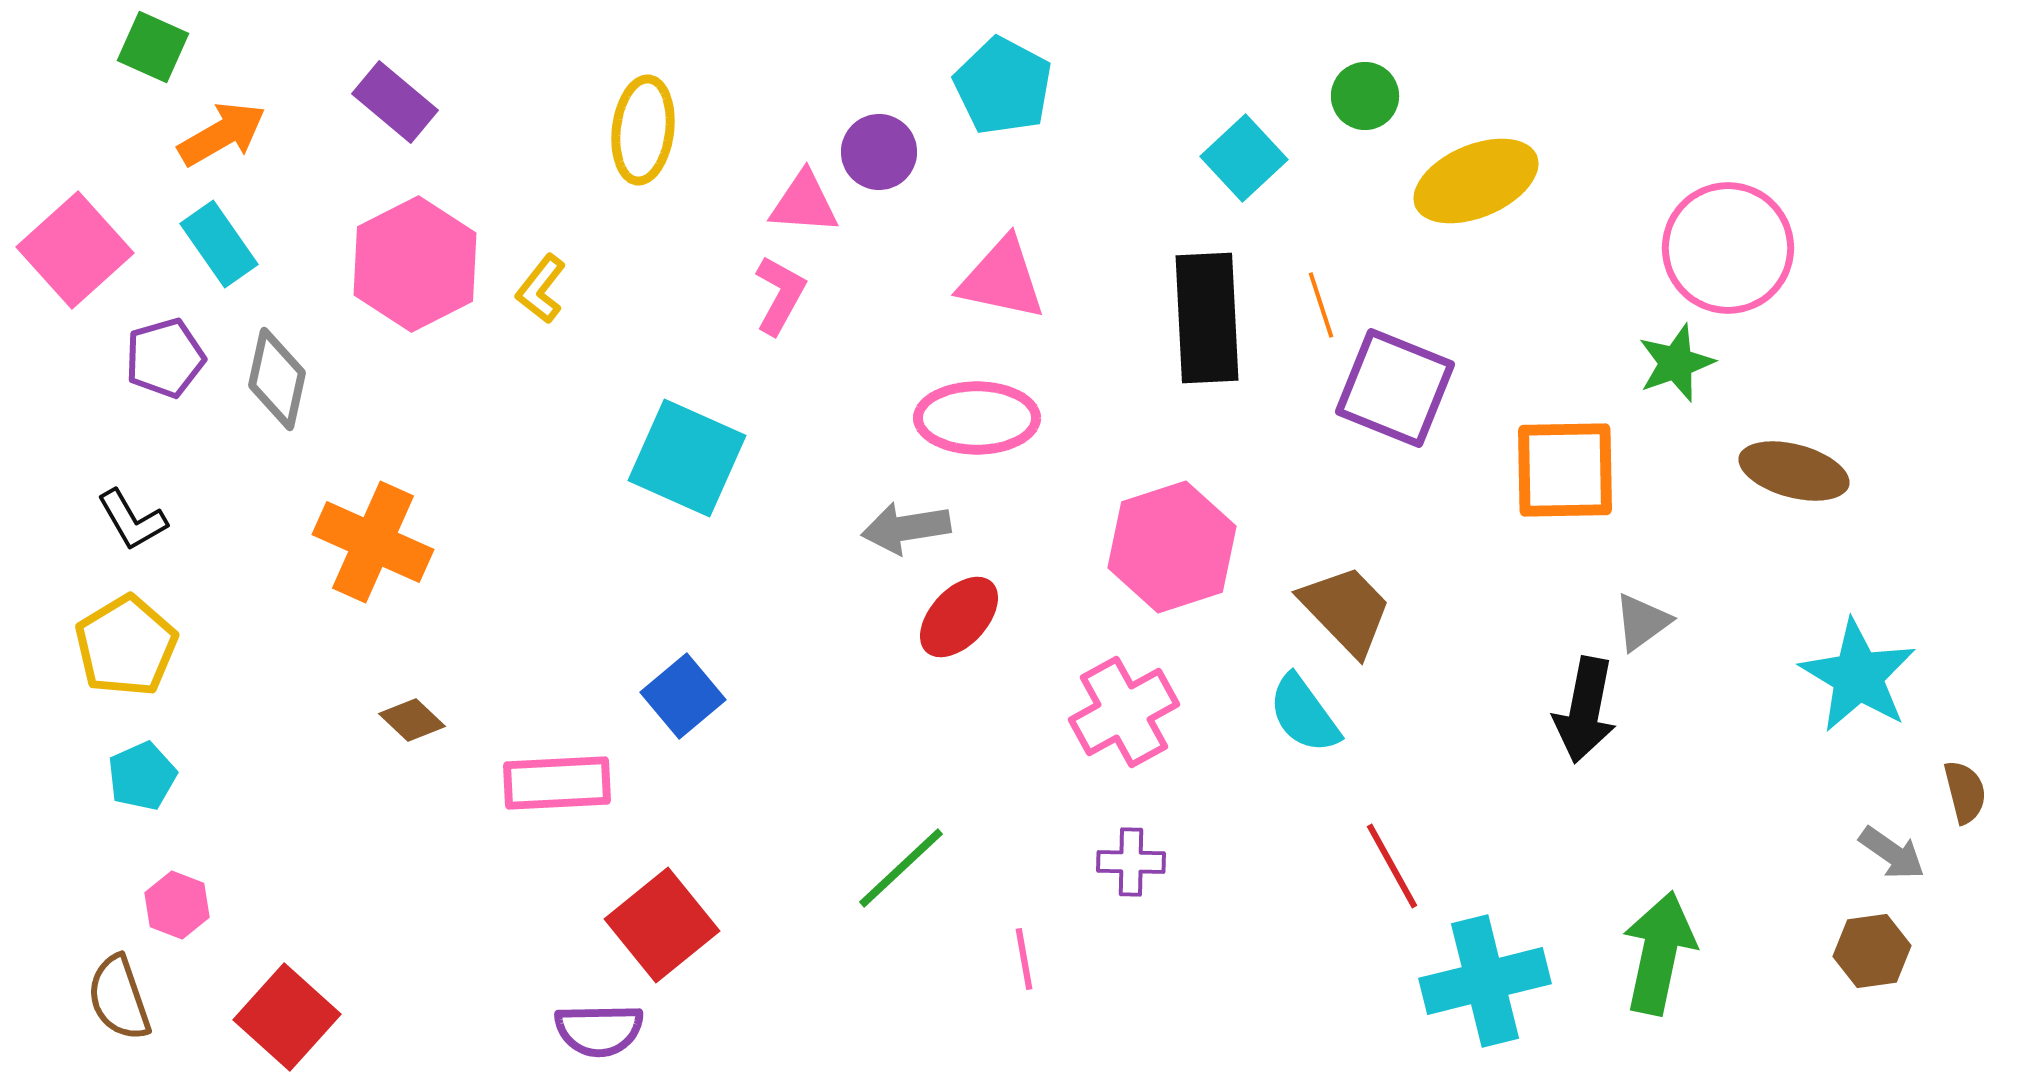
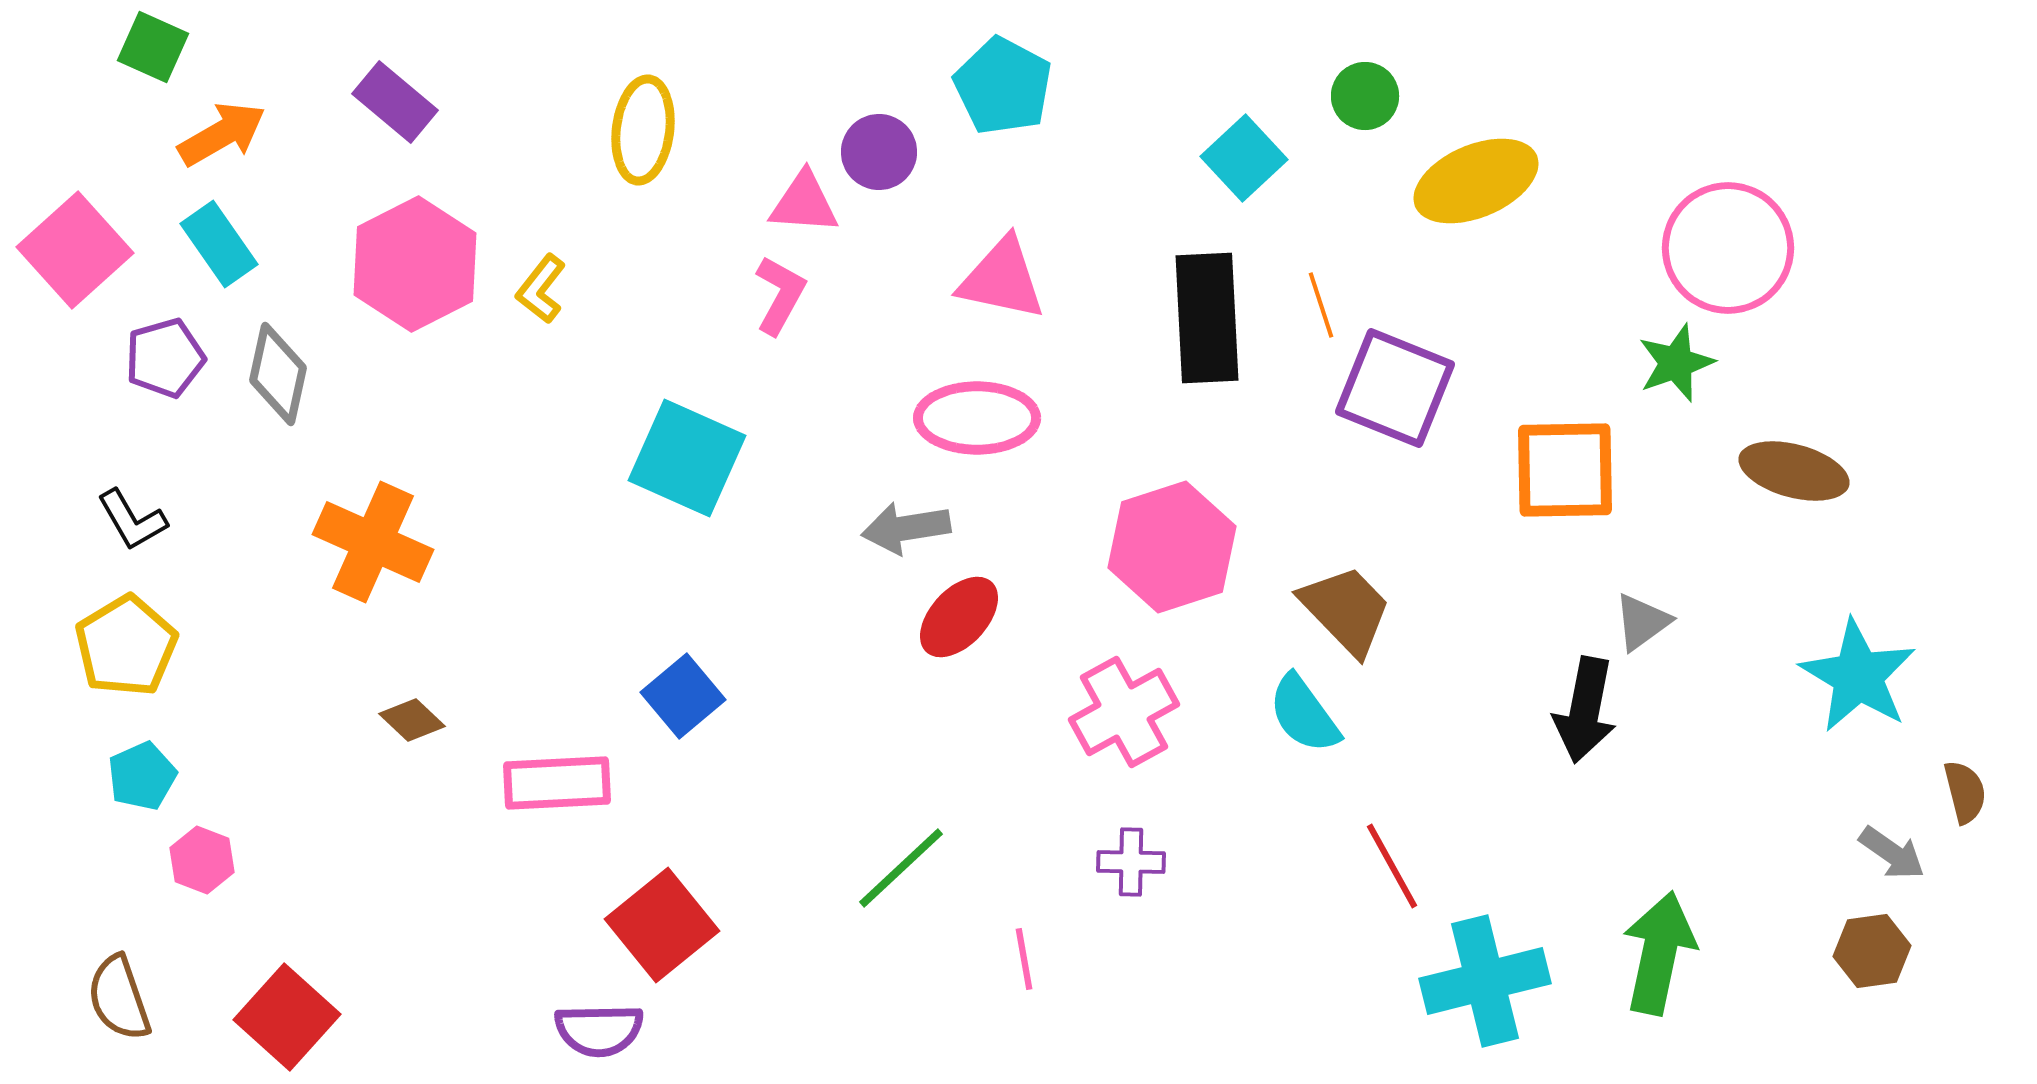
gray diamond at (277, 379): moved 1 px right, 5 px up
pink hexagon at (177, 905): moved 25 px right, 45 px up
